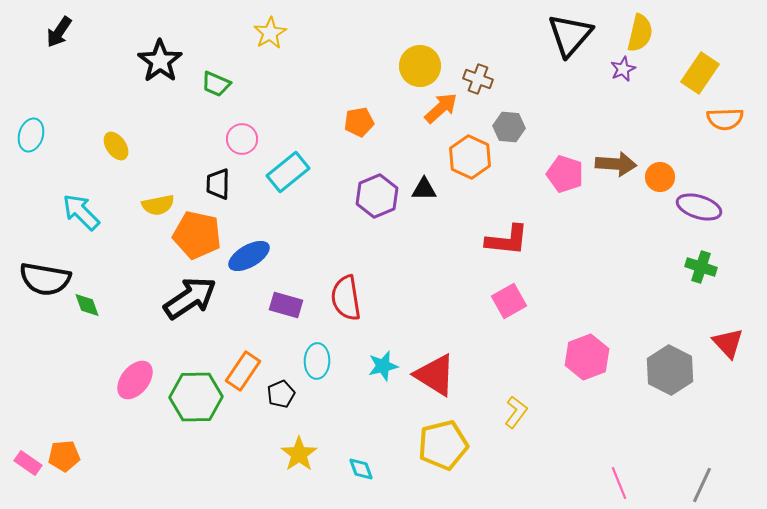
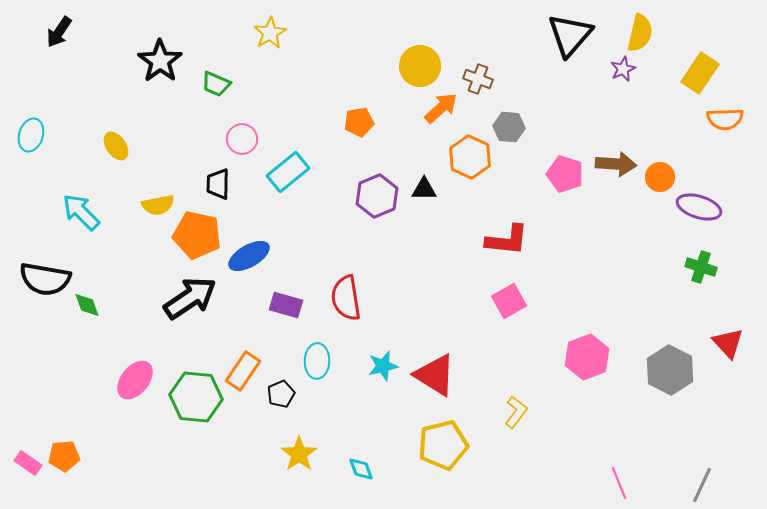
green hexagon at (196, 397): rotated 6 degrees clockwise
